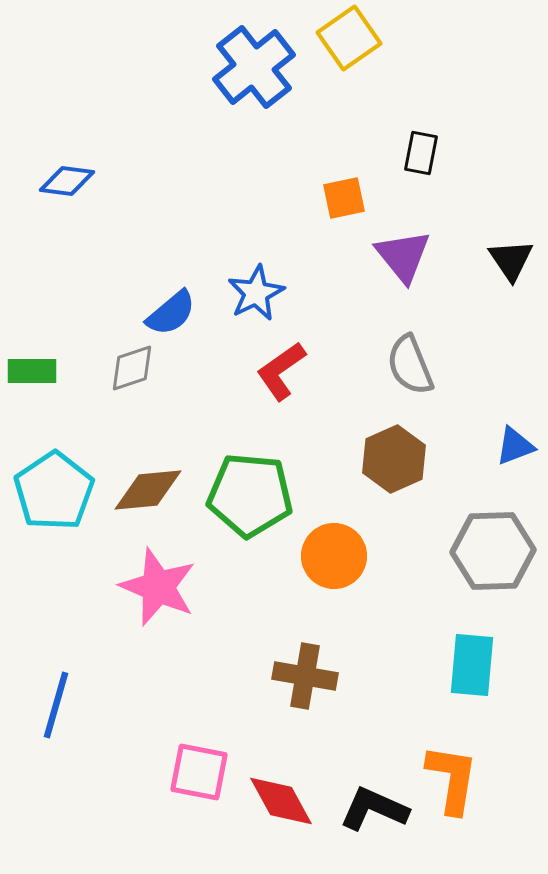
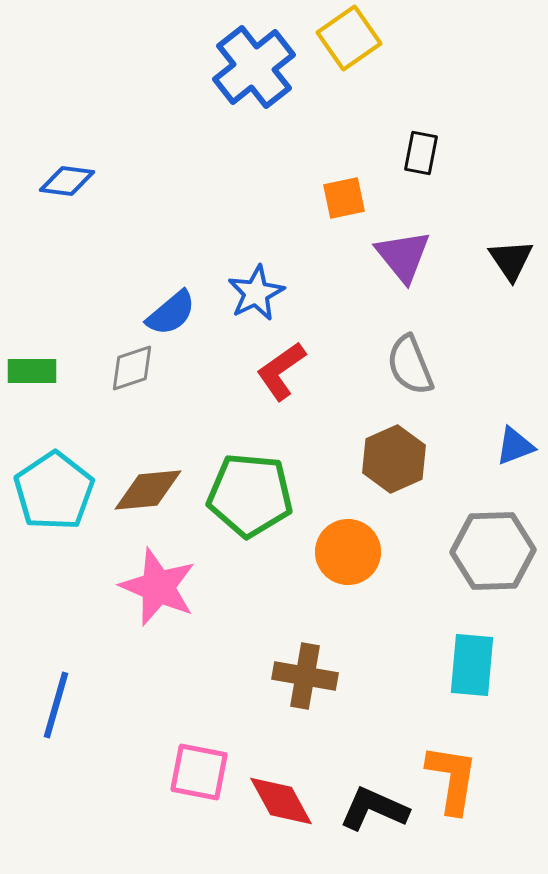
orange circle: moved 14 px right, 4 px up
